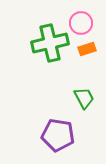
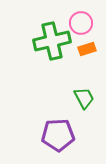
green cross: moved 2 px right, 2 px up
purple pentagon: rotated 12 degrees counterclockwise
